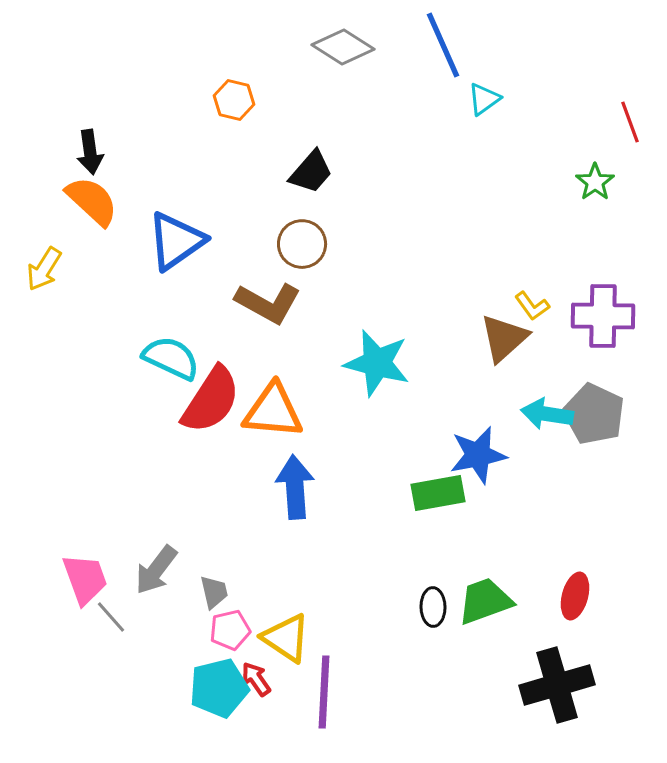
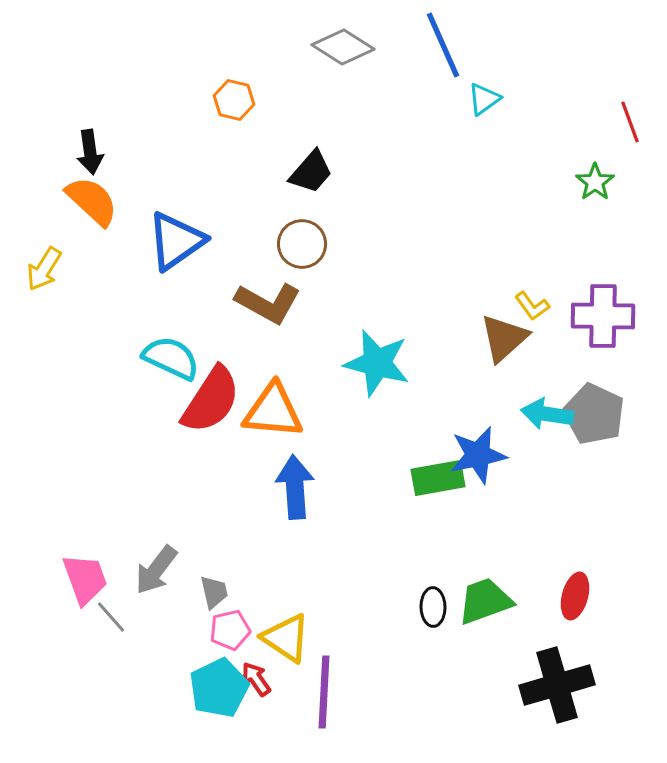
green rectangle: moved 15 px up
cyan pentagon: rotated 12 degrees counterclockwise
